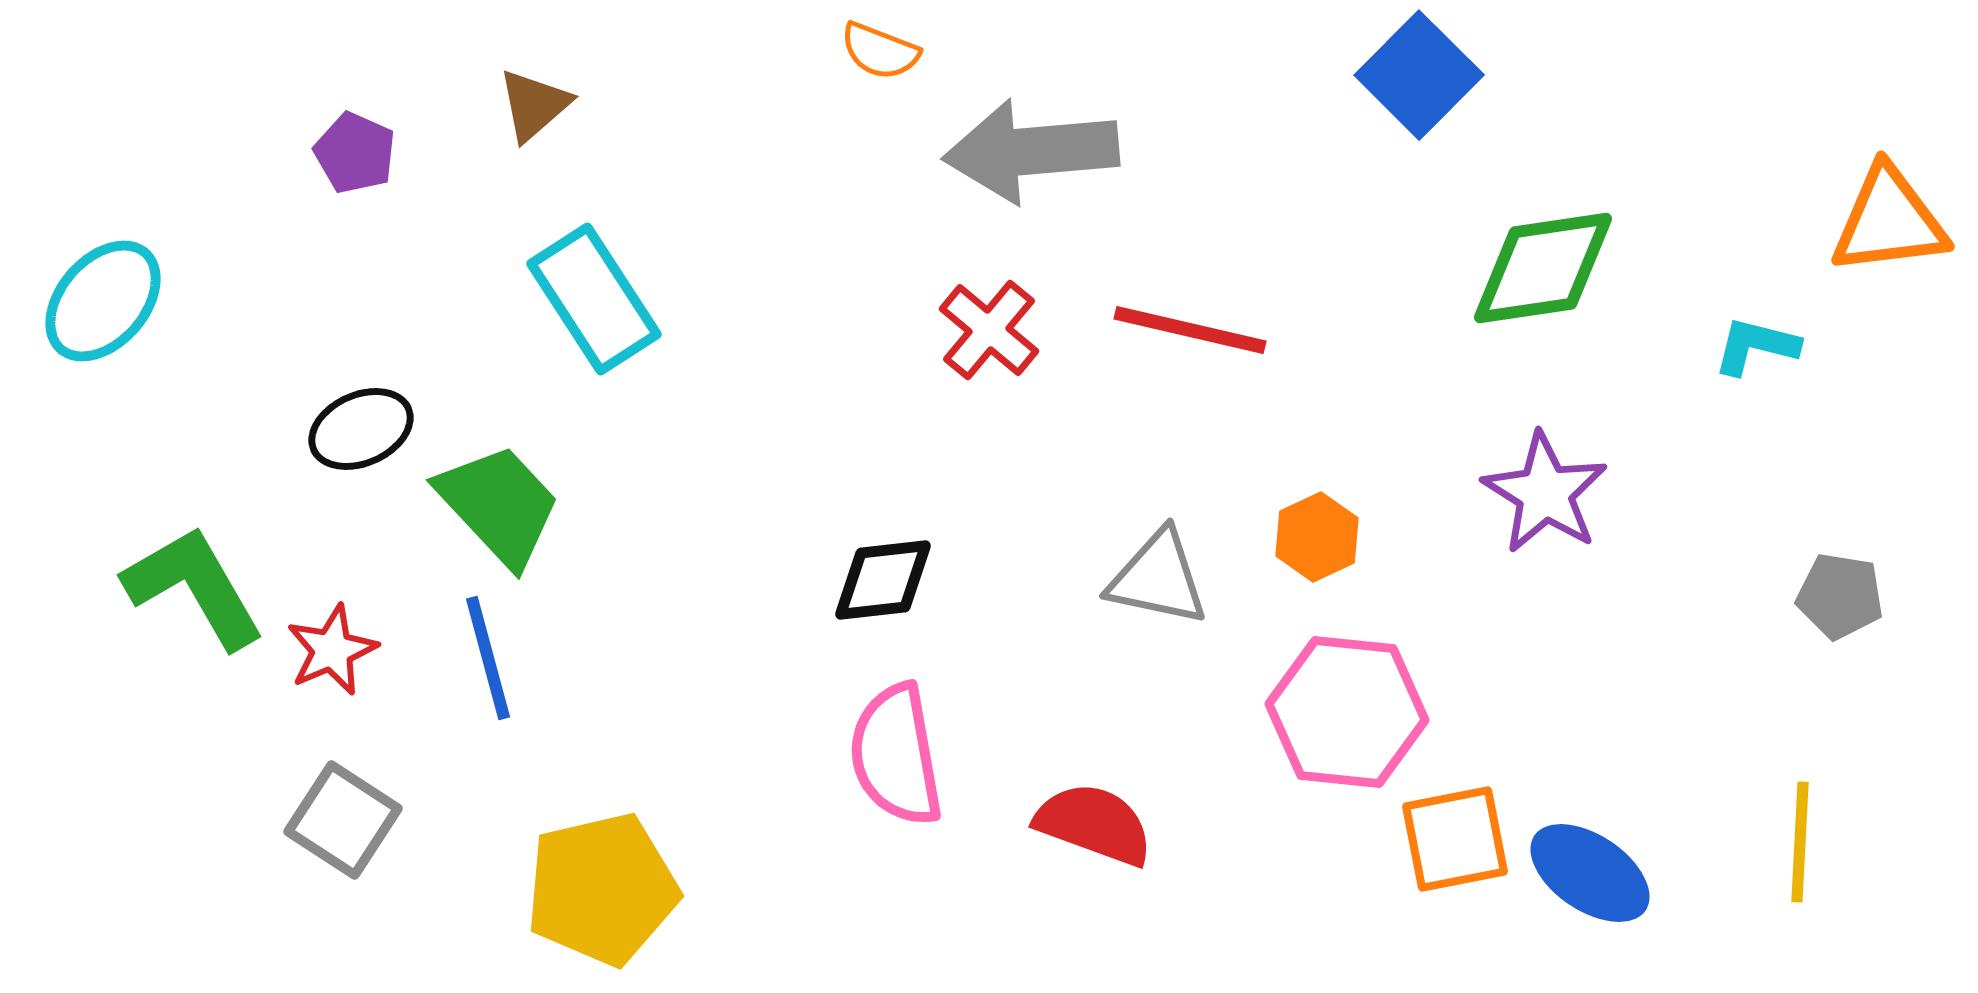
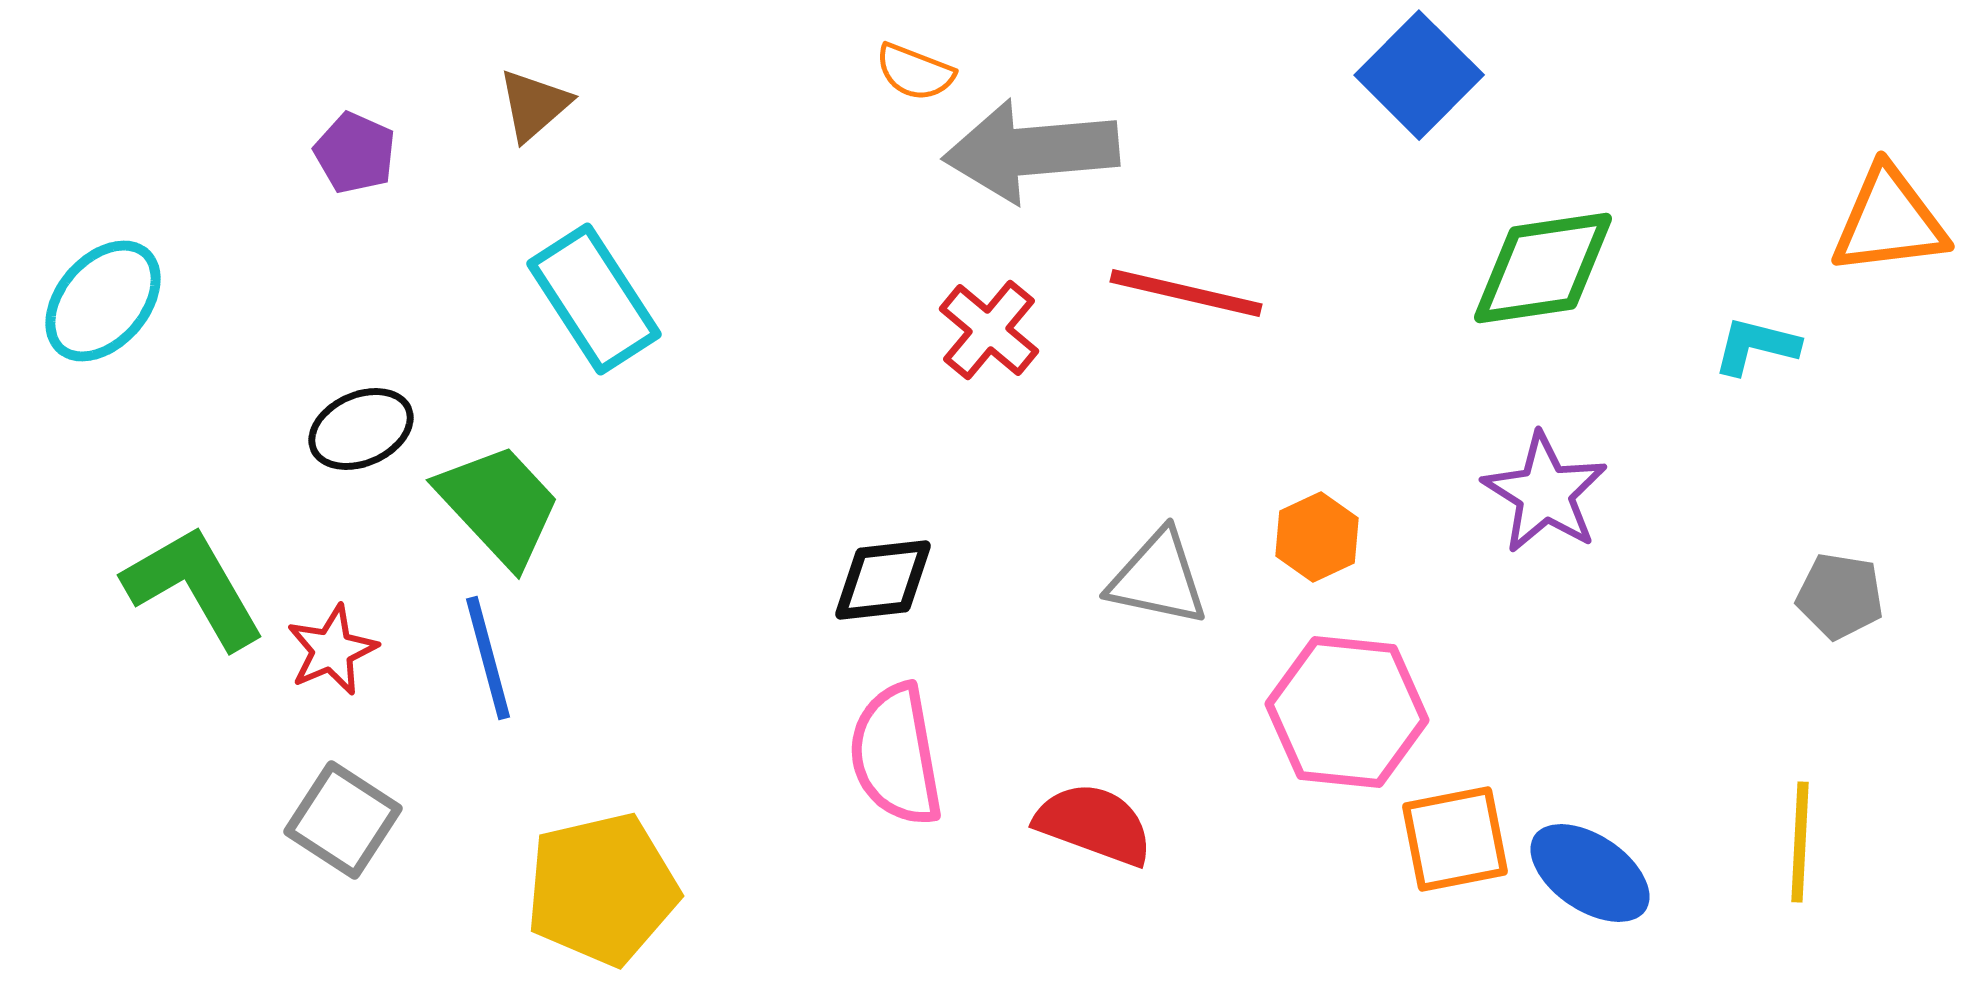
orange semicircle: moved 35 px right, 21 px down
red line: moved 4 px left, 37 px up
